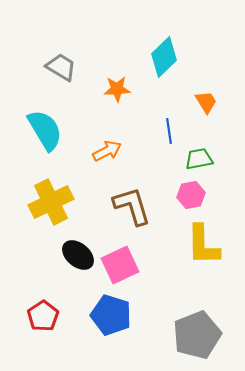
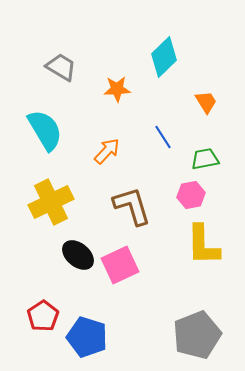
blue line: moved 6 px left, 6 px down; rotated 25 degrees counterclockwise
orange arrow: rotated 20 degrees counterclockwise
green trapezoid: moved 6 px right
blue pentagon: moved 24 px left, 22 px down
